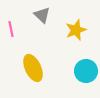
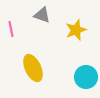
gray triangle: rotated 24 degrees counterclockwise
cyan circle: moved 6 px down
